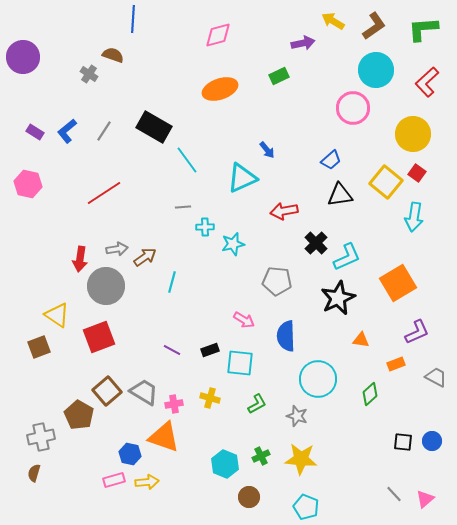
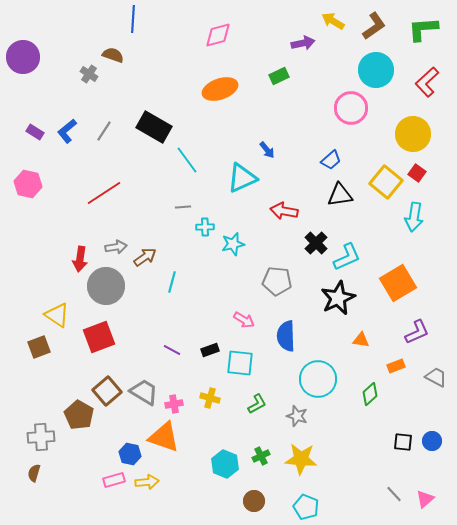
pink circle at (353, 108): moved 2 px left
red arrow at (284, 211): rotated 20 degrees clockwise
gray arrow at (117, 249): moved 1 px left, 2 px up
orange rectangle at (396, 364): moved 2 px down
gray cross at (41, 437): rotated 8 degrees clockwise
brown circle at (249, 497): moved 5 px right, 4 px down
